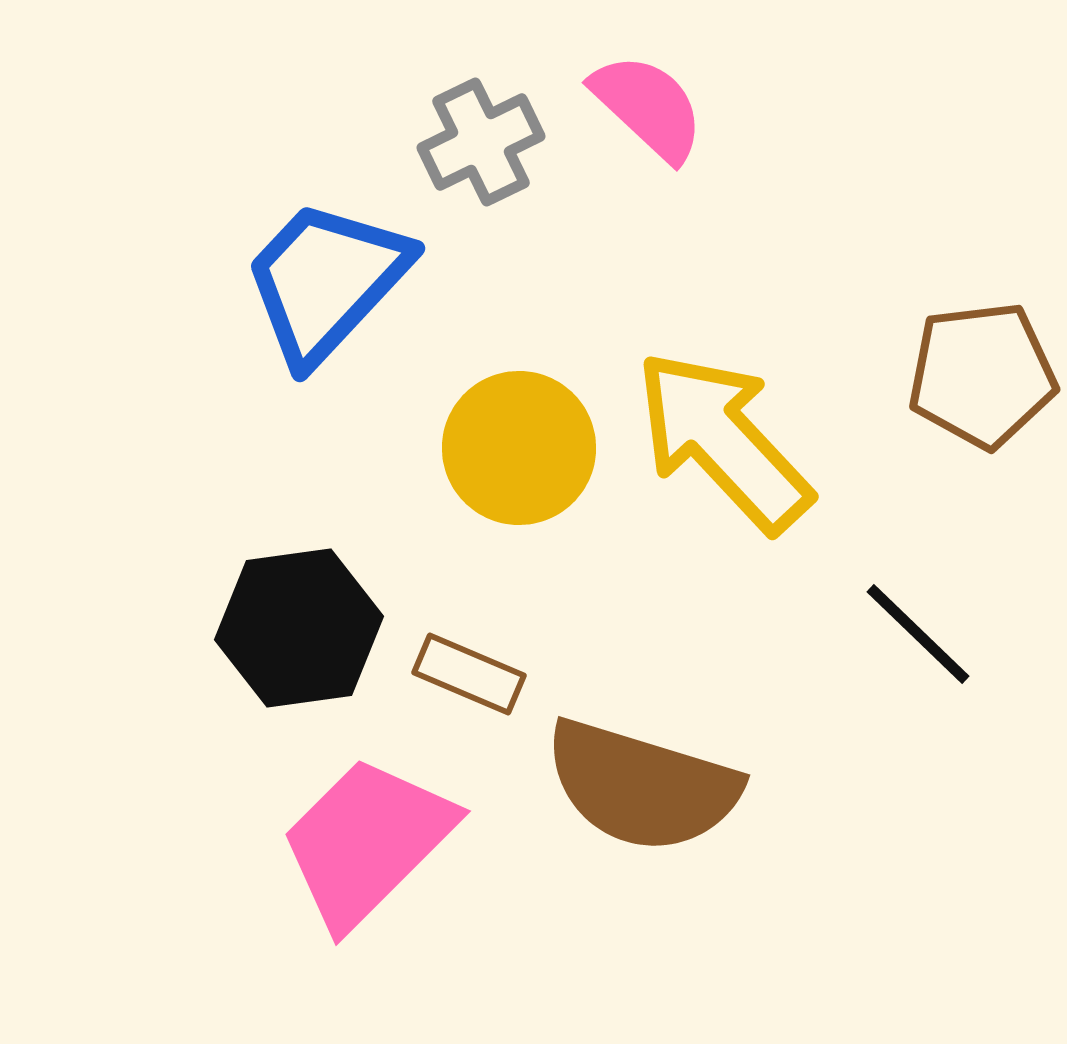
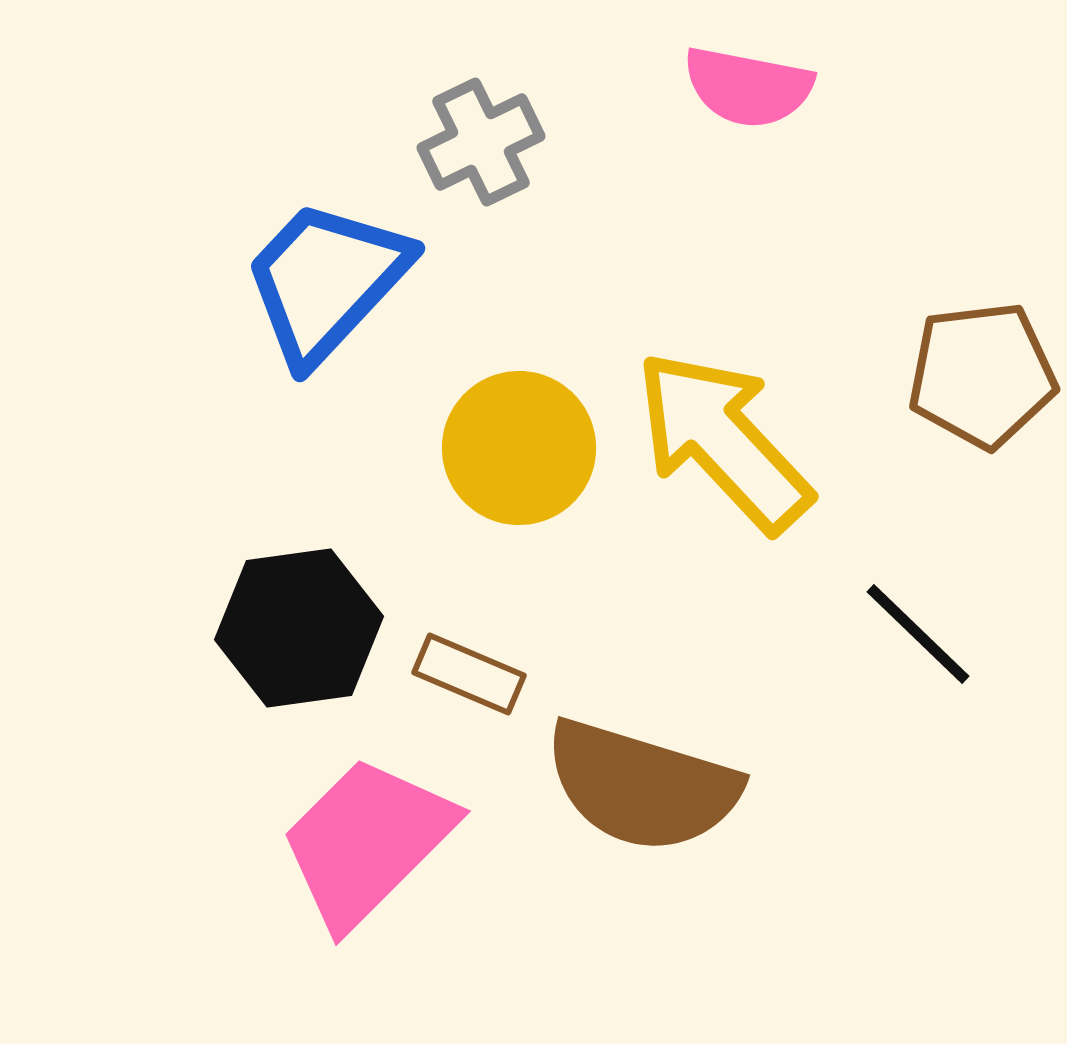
pink semicircle: moved 100 px right, 20 px up; rotated 148 degrees clockwise
